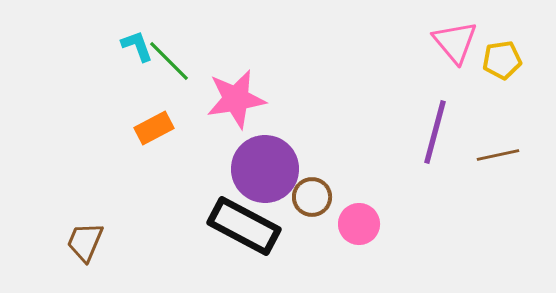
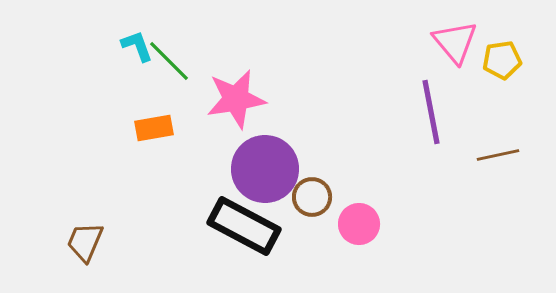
orange rectangle: rotated 18 degrees clockwise
purple line: moved 4 px left, 20 px up; rotated 26 degrees counterclockwise
